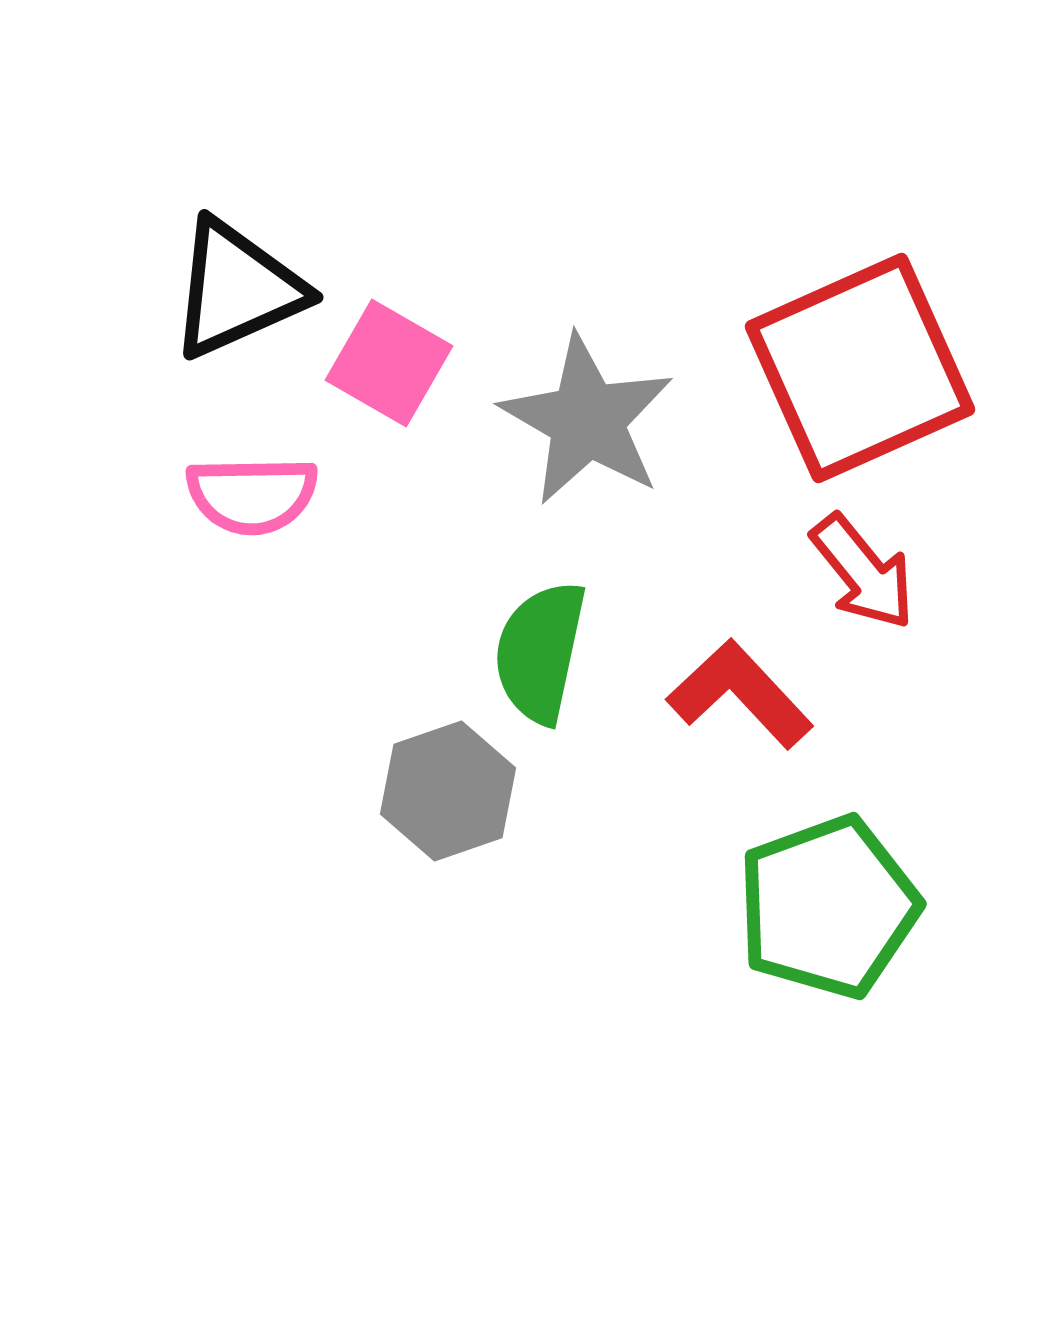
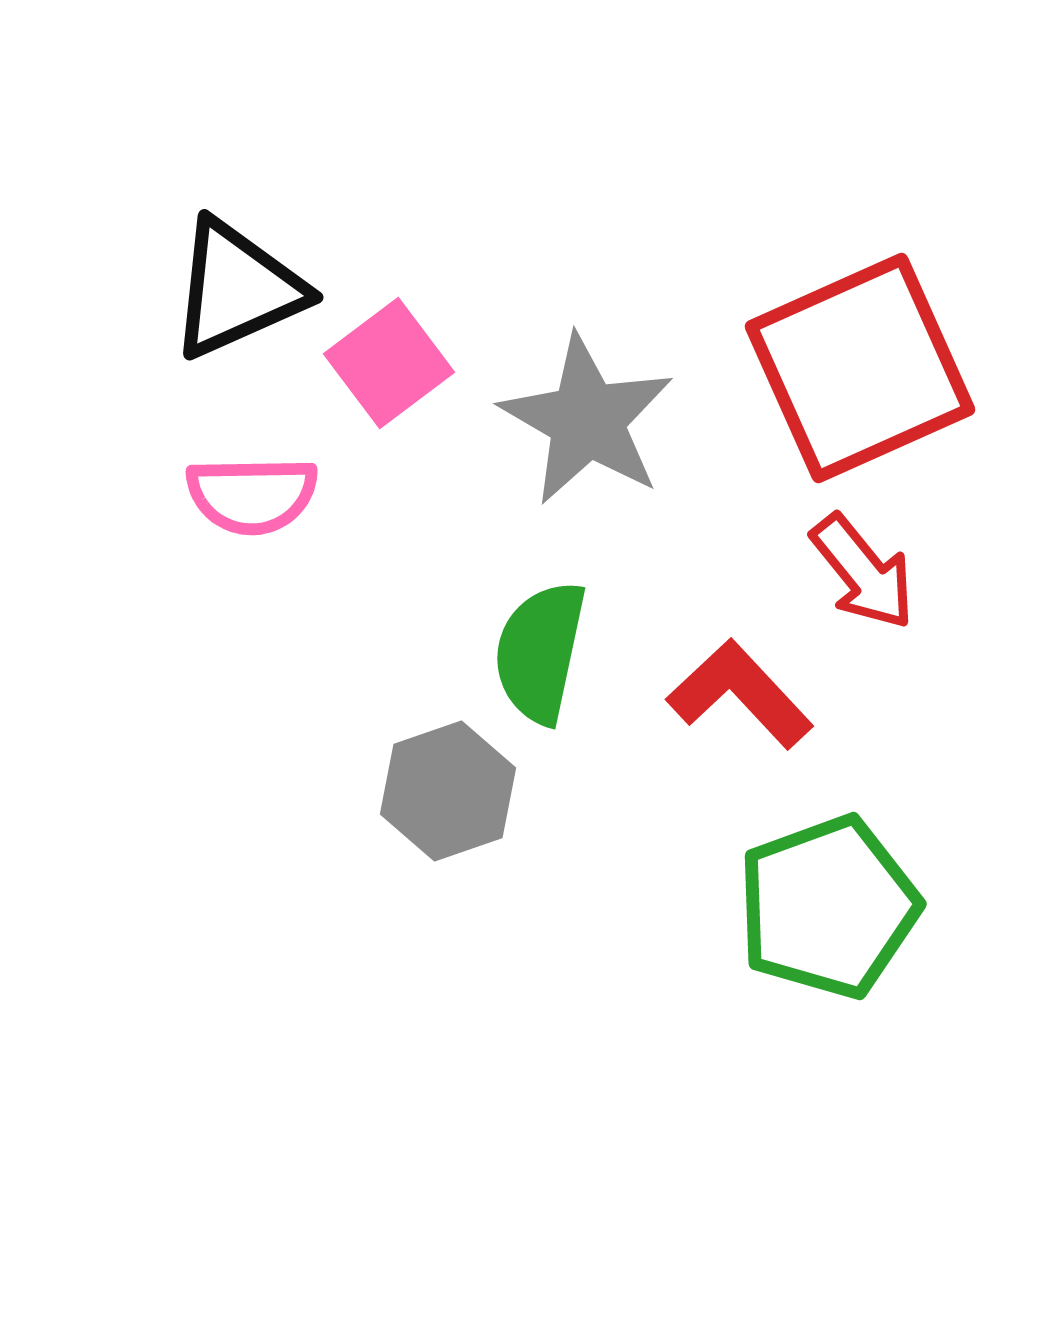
pink square: rotated 23 degrees clockwise
